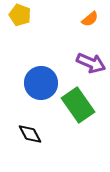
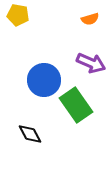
yellow pentagon: moved 2 px left; rotated 10 degrees counterclockwise
orange semicircle: rotated 24 degrees clockwise
blue circle: moved 3 px right, 3 px up
green rectangle: moved 2 px left
